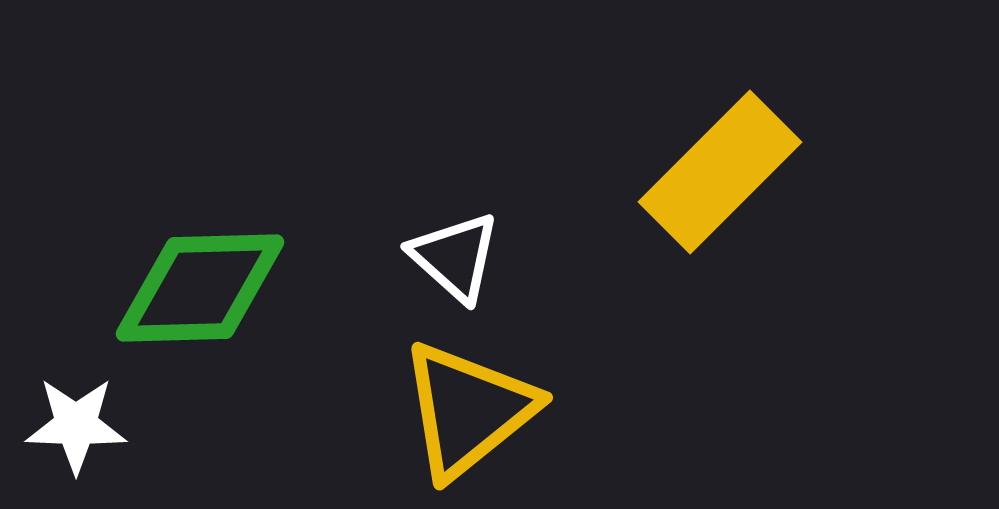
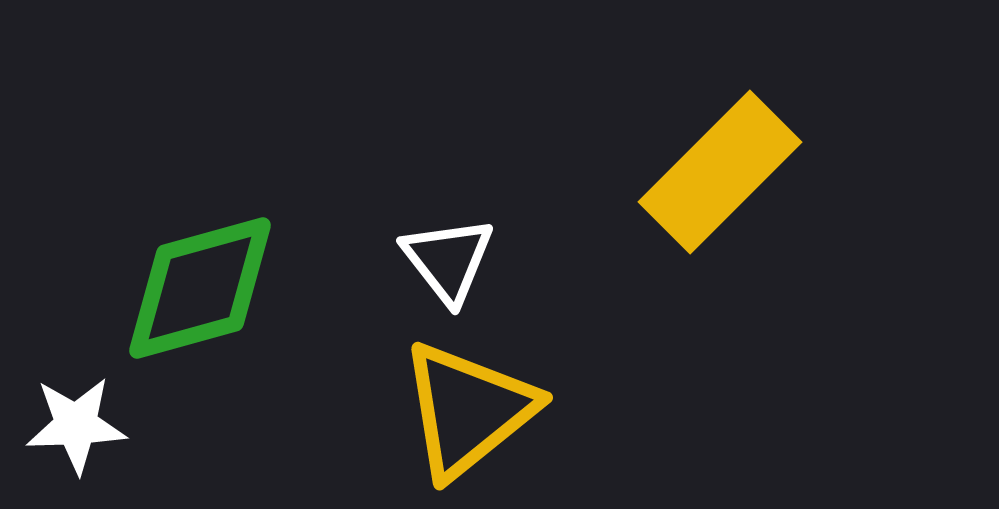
white triangle: moved 7 px left, 3 px down; rotated 10 degrees clockwise
green diamond: rotated 14 degrees counterclockwise
white star: rotated 4 degrees counterclockwise
